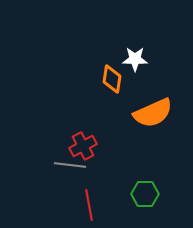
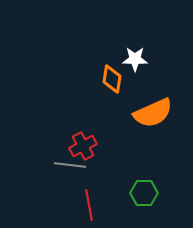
green hexagon: moved 1 px left, 1 px up
